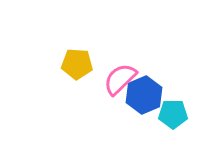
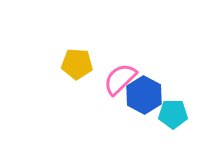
blue hexagon: rotated 9 degrees counterclockwise
